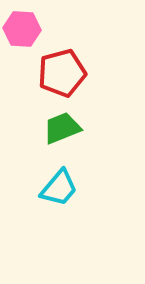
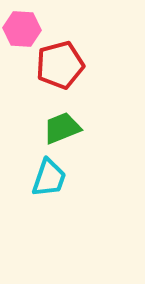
red pentagon: moved 2 px left, 8 px up
cyan trapezoid: moved 10 px left, 10 px up; rotated 21 degrees counterclockwise
